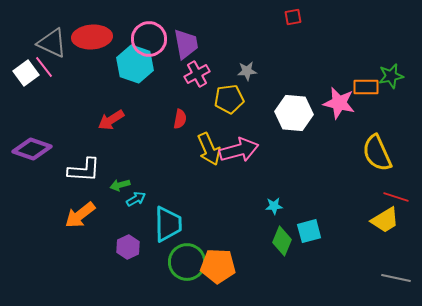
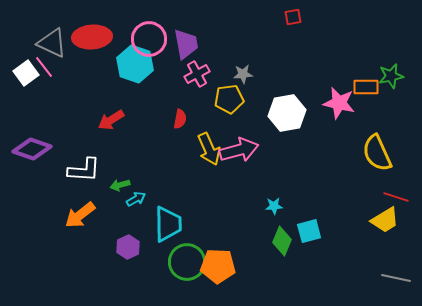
gray star: moved 4 px left, 3 px down
white hexagon: moved 7 px left; rotated 15 degrees counterclockwise
